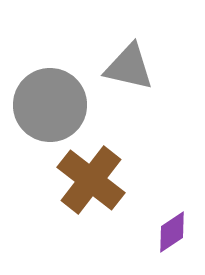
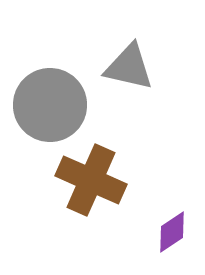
brown cross: rotated 14 degrees counterclockwise
